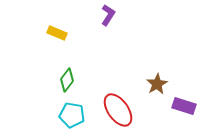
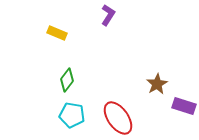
red ellipse: moved 8 px down
